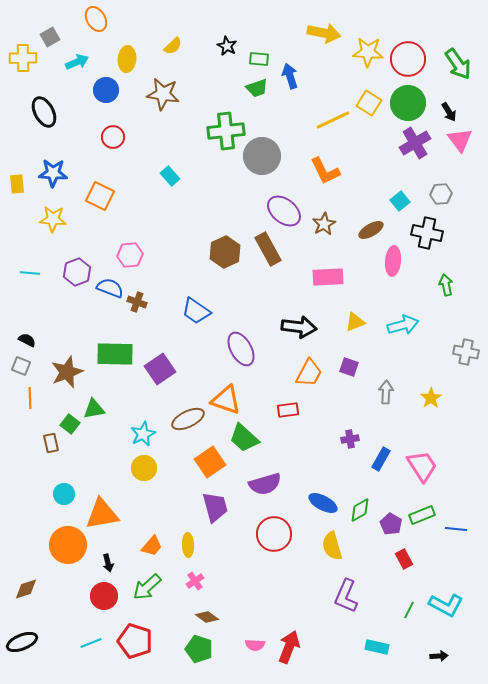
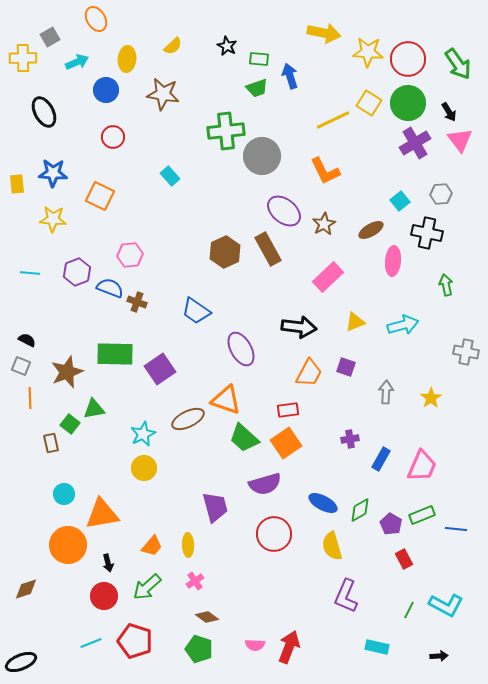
pink rectangle at (328, 277): rotated 40 degrees counterclockwise
purple square at (349, 367): moved 3 px left
orange square at (210, 462): moved 76 px right, 19 px up
pink trapezoid at (422, 466): rotated 56 degrees clockwise
black ellipse at (22, 642): moved 1 px left, 20 px down
